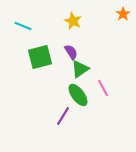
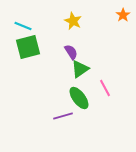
orange star: moved 1 px down
green square: moved 12 px left, 10 px up
pink line: moved 2 px right
green ellipse: moved 1 px right, 3 px down
purple line: rotated 42 degrees clockwise
